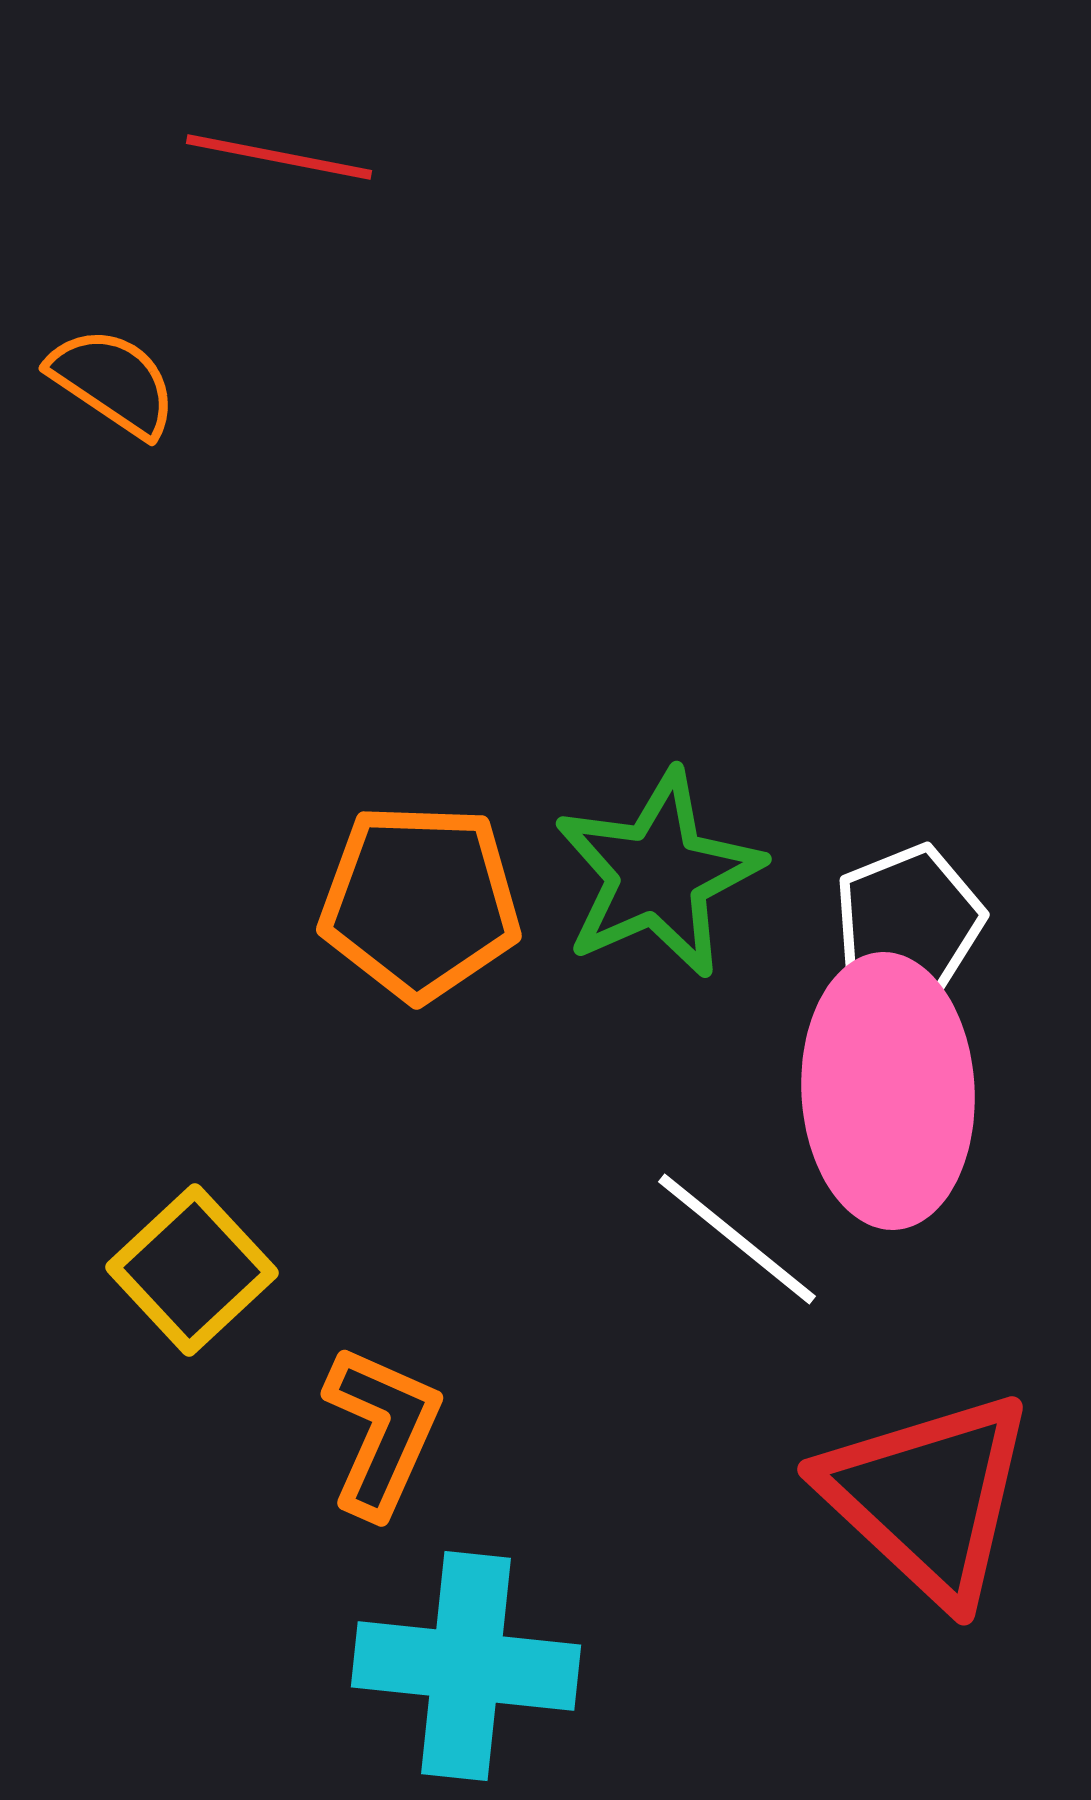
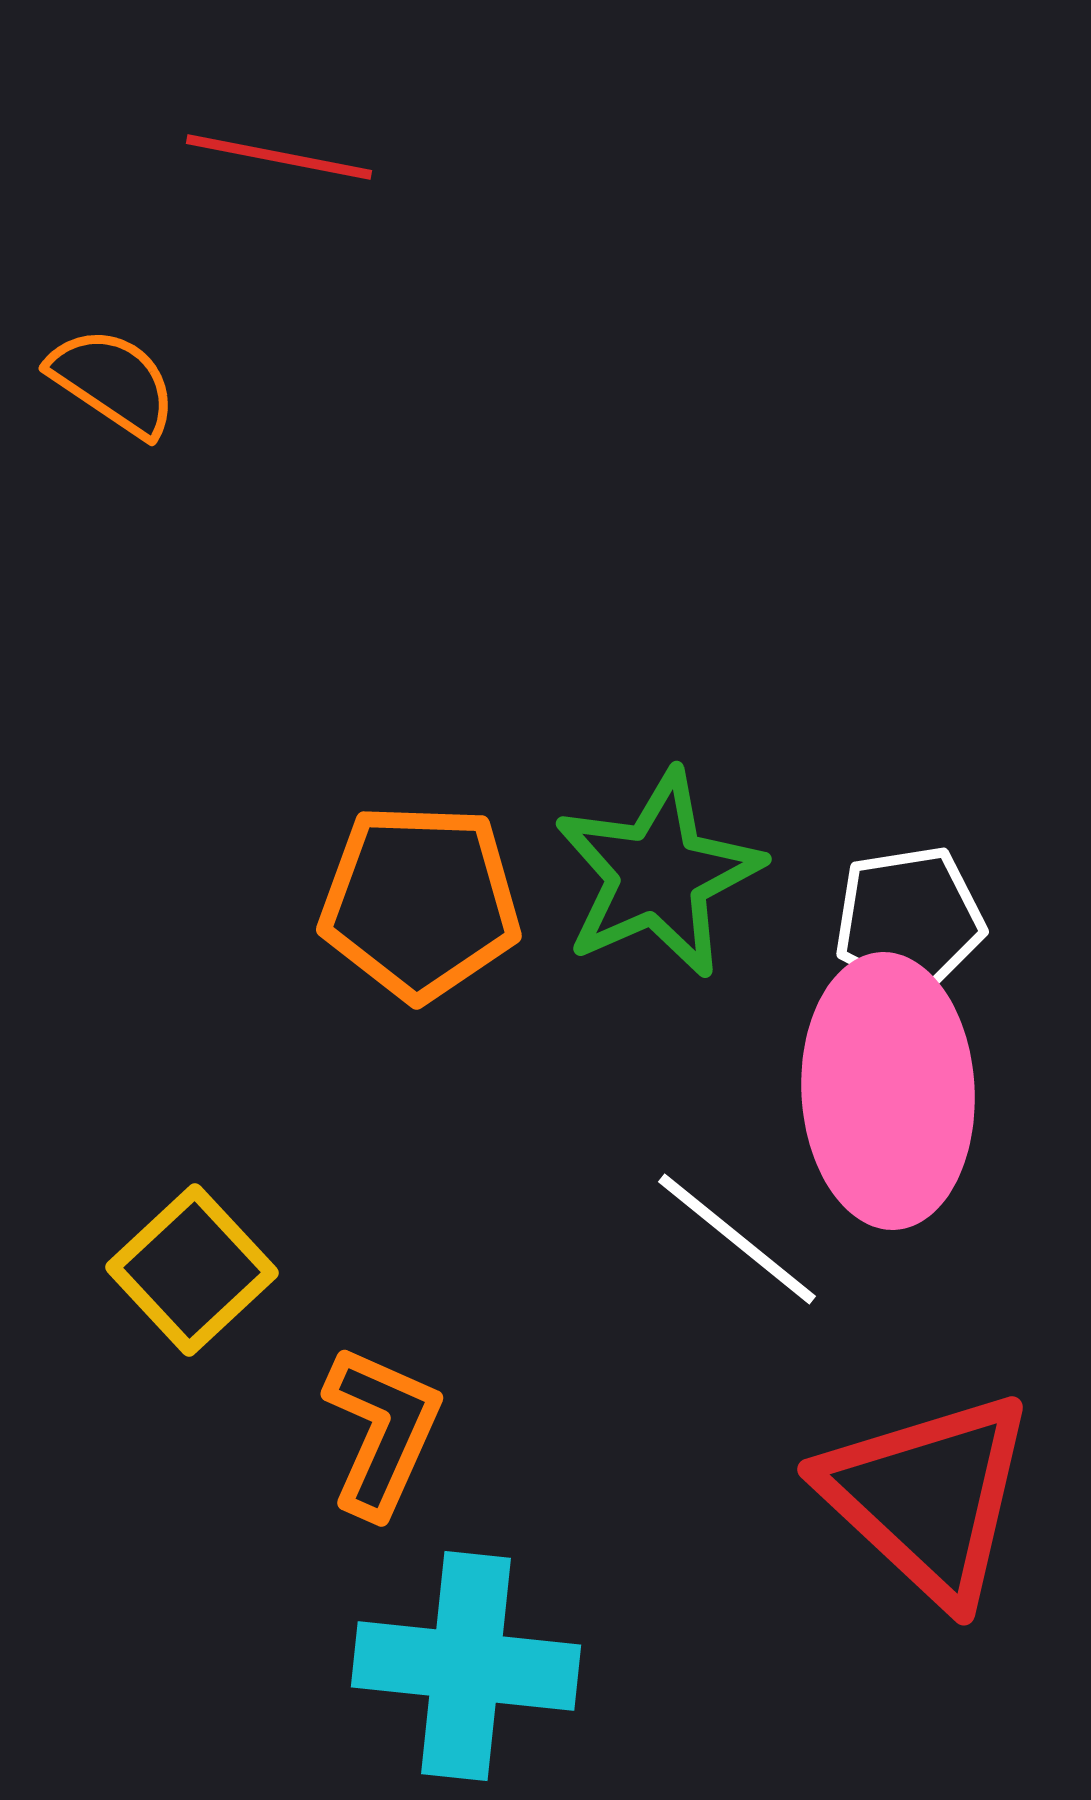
white pentagon: rotated 13 degrees clockwise
